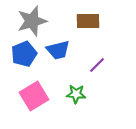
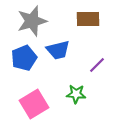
brown rectangle: moved 2 px up
blue pentagon: moved 4 px down
pink square: moved 8 px down
